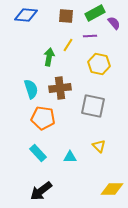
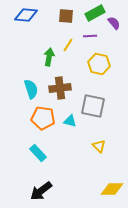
cyan triangle: moved 36 px up; rotated 16 degrees clockwise
